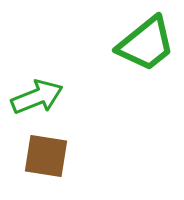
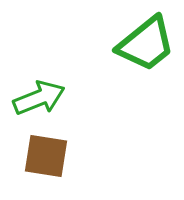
green arrow: moved 2 px right, 1 px down
